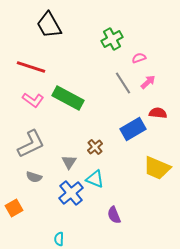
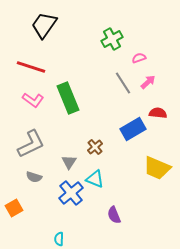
black trapezoid: moved 5 px left; rotated 64 degrees clockwise
green rectangle: rotated 40 degrees clockwise
